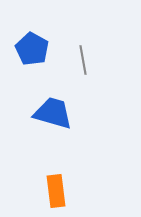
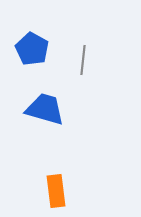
gray line: rotated 16 degrees clockwise
blue trapezoid: moved 8 px left, 4 px up
